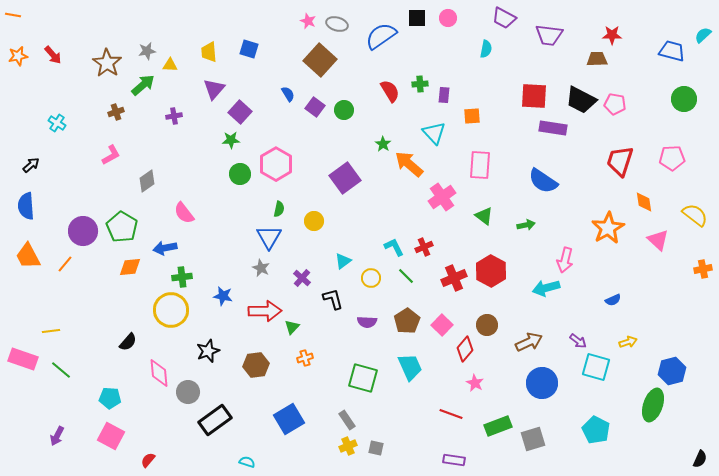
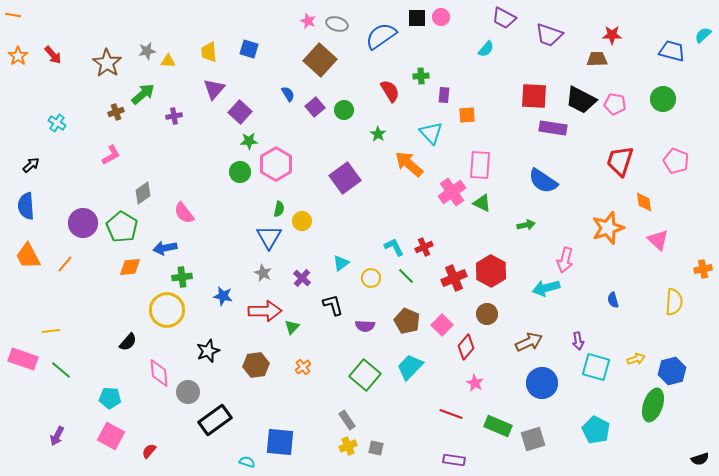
pink circle at (448, 18): moved 7 px left, 1 px up
purple trapezoid at (549, 35): rotated 12 degrees clockwise
cyan semicircle at (486, 49): rotated 30 degrees clockwise
orange star at (18, 56): rotated 24 degrees counterclockwise
yellow triangle at (170, 65): moved 2 px left, 4 px up
green cross at (420, 84): moved 1 px right, 8 px up
green arrow at (143, 85): moved 9 px down
green circle at (684, 99): moved 21 px left
purple square at (315, 107): rotated 12 degrees clockwise
orange square at (472, 116): moved 5 px left, 1 px up
cyan triangle at (434, 133): moved 3 px left
green star at (231, 140): moved 18 px right, 1 px down
green star at (383, 144): moved 5 px left, 10 px up
pink pentagon at (672, 158): moved 4 px right, 3 px down; rotated 25 degrees clockwise
green circle at (240, 174): moved 2 px up
gray diamond at (147, 181): moved 4 px left, 12 px down
pink cross at (442, 197): moved 10 px right, 5 px up
yellow semicircle at (695, 215): moved 21 px left, 87 px down; rotated 56 degrees clockwise
green triangle at (484, 216): moved 2 px left, 13 px up; rotated 12 degrees counterclockwise
yellow circle at (314, 221): moved 12 px left
orange star at (608, 228): rotated 12 degrees clockwise
purple circle at (83, 231): moved 8 px up
cyan triangle at (343, 261): moved 2 px left, 2 px down
gray star at (261, 268): moved 2 px right, 5 px down
black L-shape at (333, 299): moved 6 px down
blue semicircle at (613, 300): rotated 98 degrees clockwise
yellow circle at (171, 310): moved 4 px left
brown pentagon at (407, 321): rotated 15 degrees counterclockwise
purple semicircle at (367, 322): moved 2 px left, 4 px down
brown circle at (487, 325): moved 11 px up
purple arrow at (578, 341): rotated 42 degrees clockwise
yellow arrow at (628, 342): moved 8 px right, 17 px down
red diamond at (465, 349): moved 1 px right, 2 px up
orange cross at (305, 358): moved 2 px left, 9 px down; rotated 21 degrees counterclockwise
cyan trapezoid at (410, 367): rotated 112 degrees counterclockwise
green square at (363, 378): moved 2 px right, 3 px up; rotated 24 degrees clockwise
blue square at (289, 419): moved 9 px left, 23 px down; rotated 36 degrees clockwise
green rectangle at (498, 426): rotated 44 degrees clockwise
black semicircle at (700, 459): rotated 48 degrees clockwise
red semicircle at (148, 460): moved 1 px right, 9 px up
